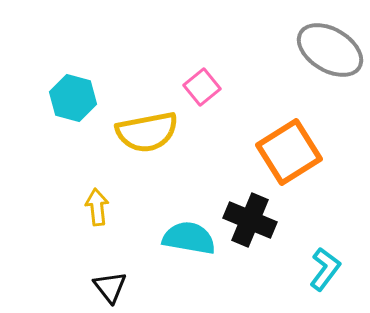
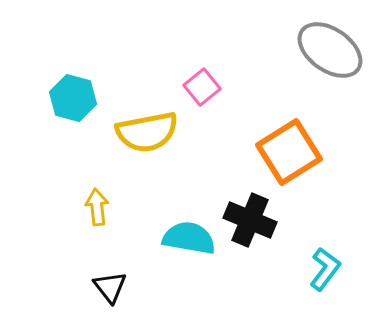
gray ellipse: rotated 4 degrees clockwise
